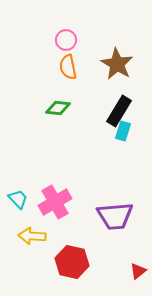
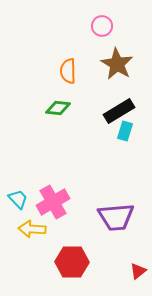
pink circle: moved 36 px right, 14 px up
orange semicircle: moved 4 px down; rotated 10 degrees clockwise
black rectangle: rotated 28 degrees clockwise
cyan rectangle: moved 2 px right
pink cross: moved 2 px left
purple trapezoid: moved 1 px right, 1 px down
yellow arrow: moved 7 px up
red hexagon: rotated 12 degrees counterclockwise
